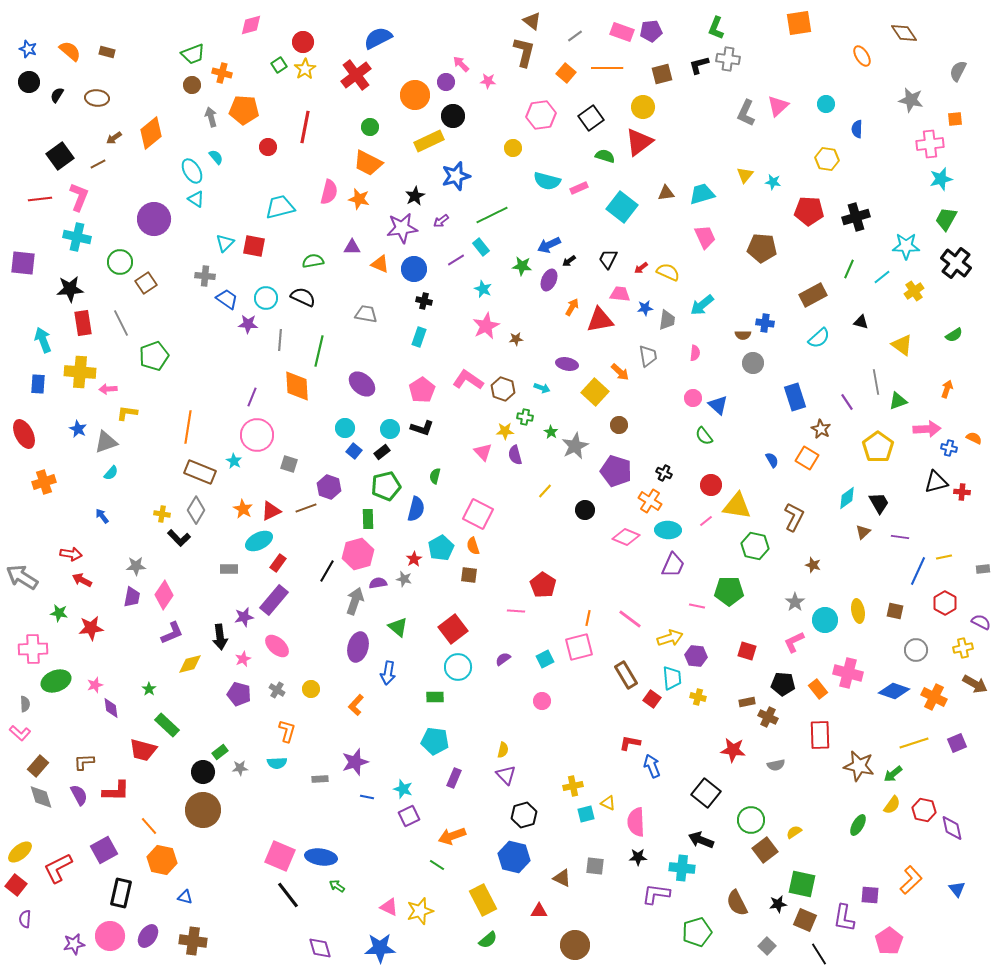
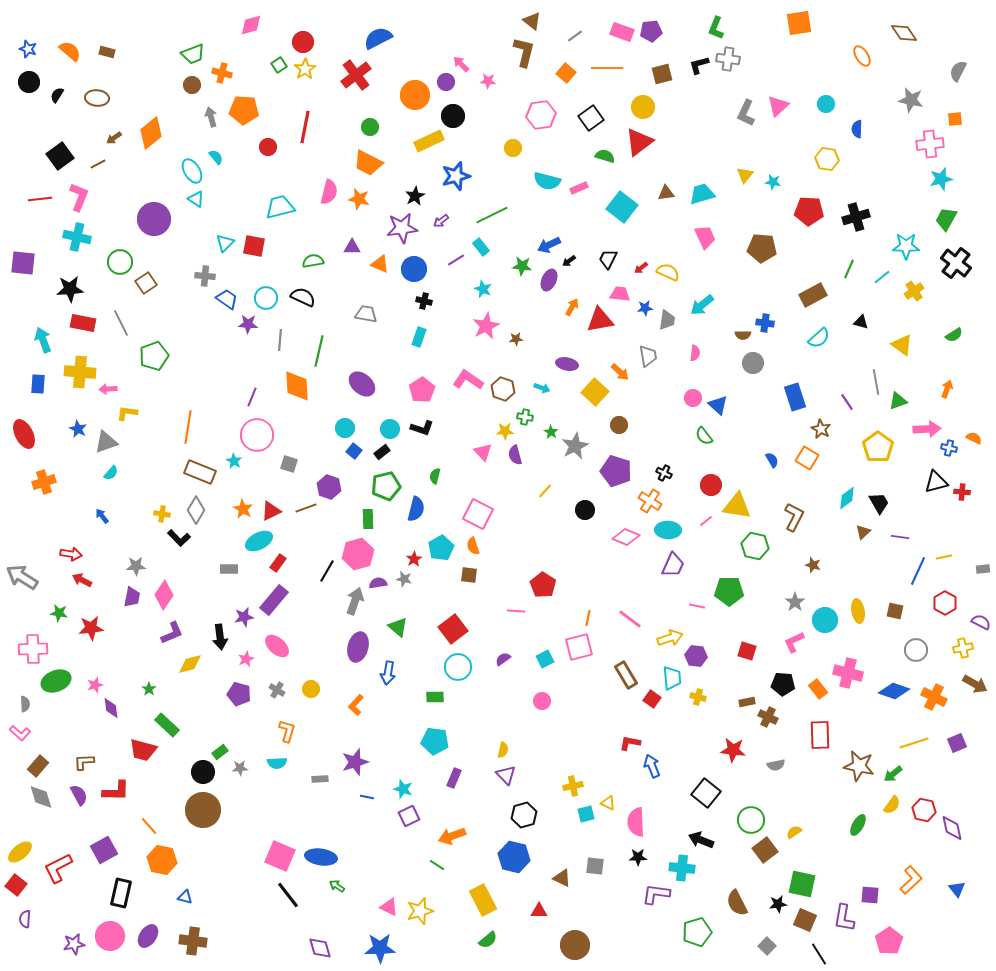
red rectangle at (83, 323): rotated 70 degrees counterclockwise
pink star at (243, 659): moved 3 px right
